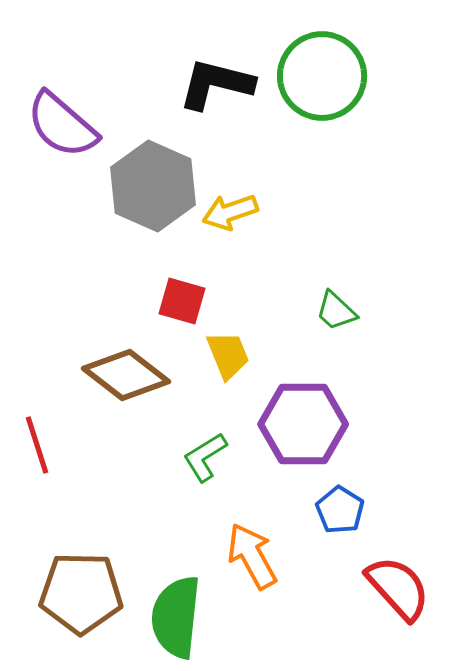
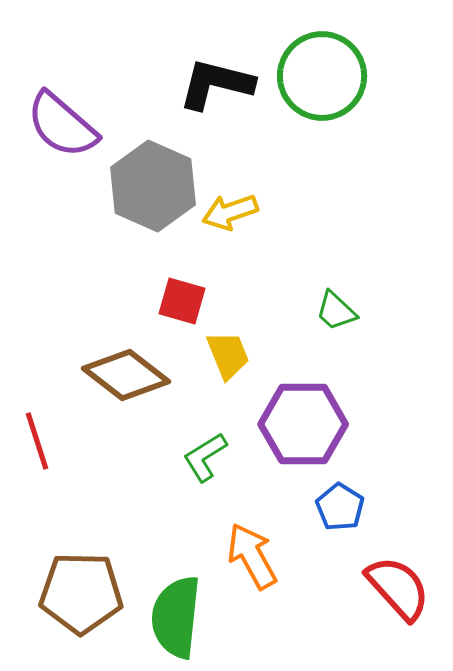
red line: moved 4 px up
blue pentagon: moved 3 px up
